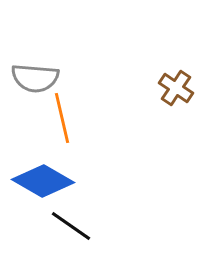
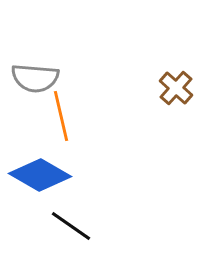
brown cross: rotated 8 degrees clockwise
orange line: moved 1 px left, 2 px up
blue diamond: moved 3 px left, 6 px up
